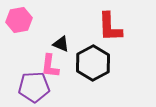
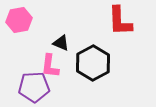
red L-shape: moved 10 px right, 6 px up
black triangle: moved 1 px up
